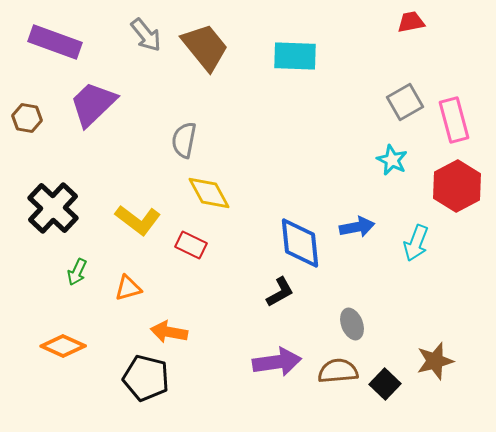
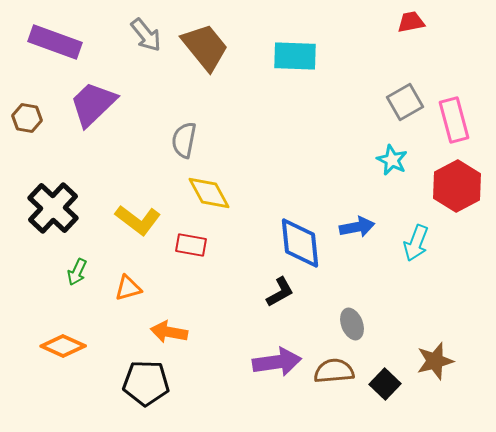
red rectangle: rotated 16 degrees counterclockwise
brown semicircle: moved 4 px left
black pentagon: moved 5 px down; rotated 12 degrees counterclockwise
